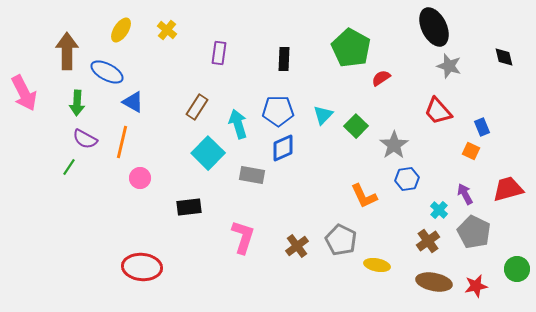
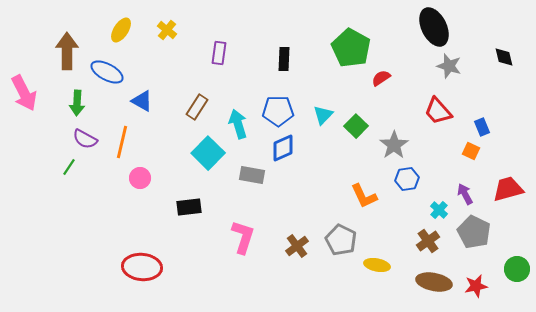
blue triangle at (133, 102): moved 9 px right, 1 px up
